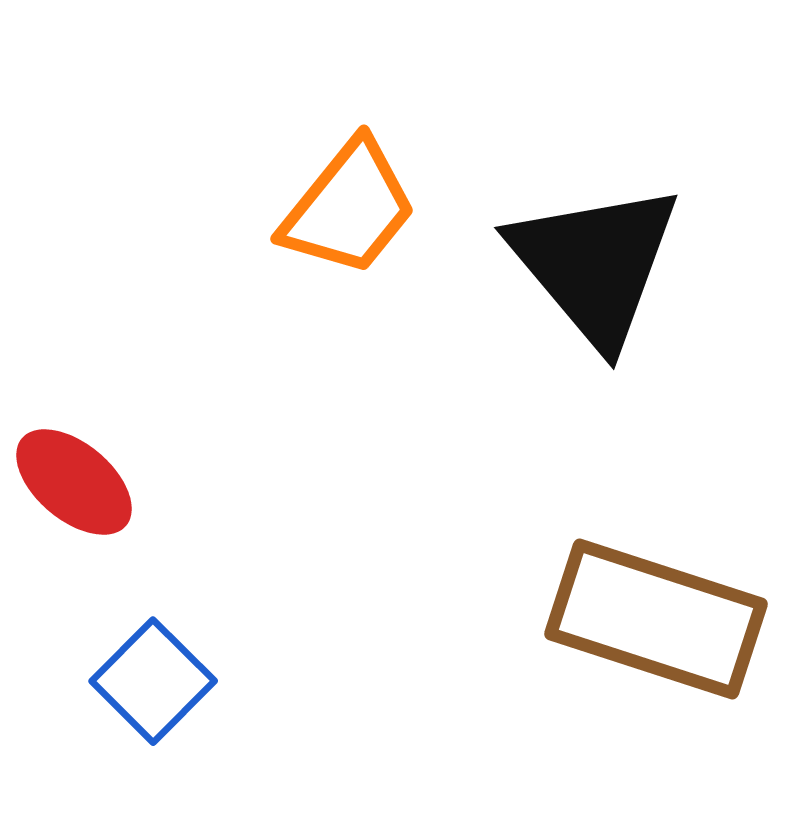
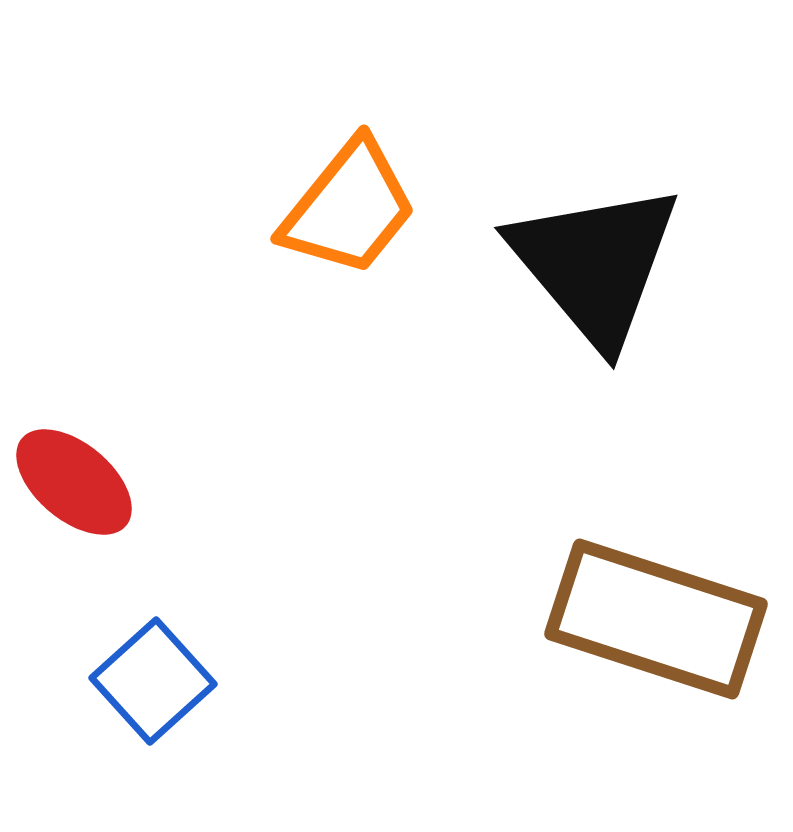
blue square: rotated 3 degrees clockwise
